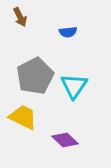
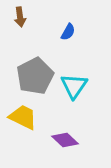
brown arrow: rotated 18 degrees clockwise
blue semicircle: rotated 54 degrees counterclockwise
